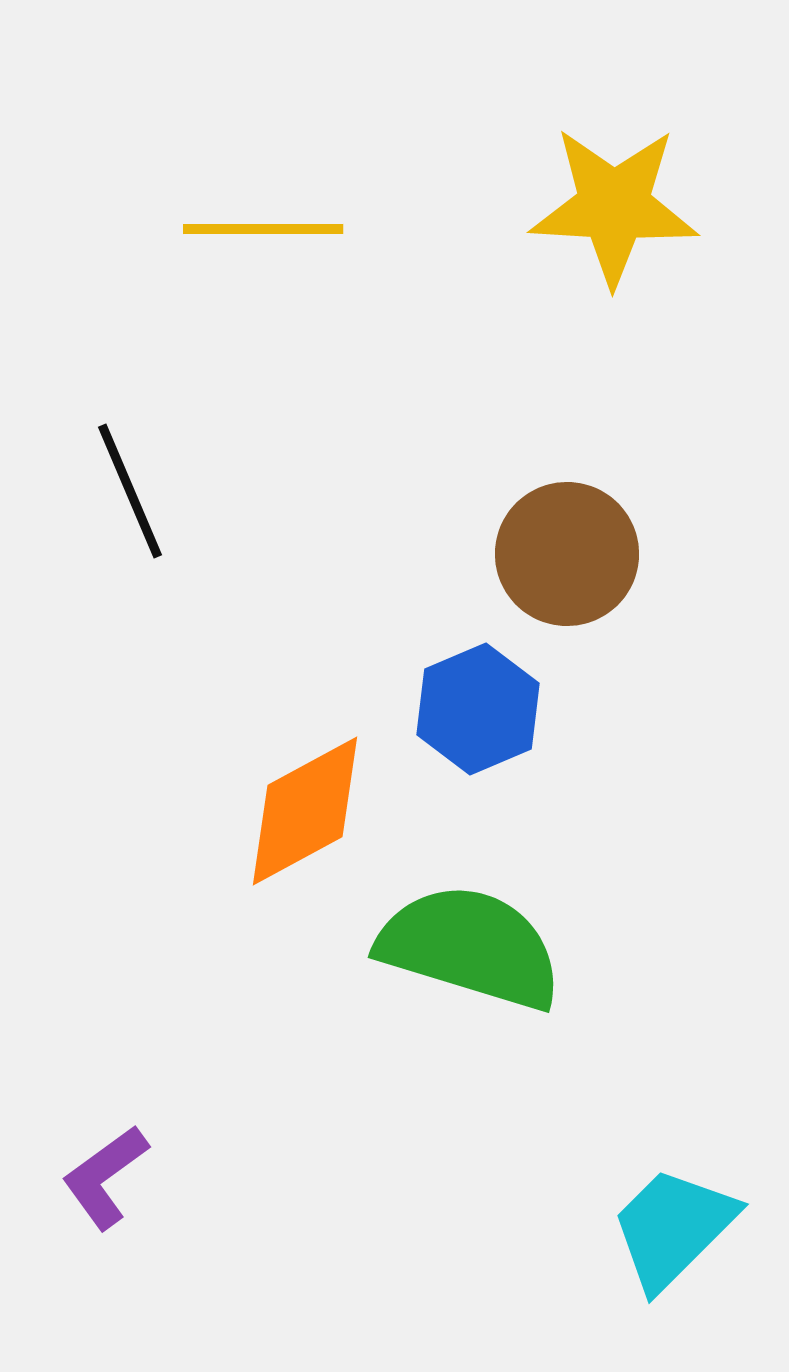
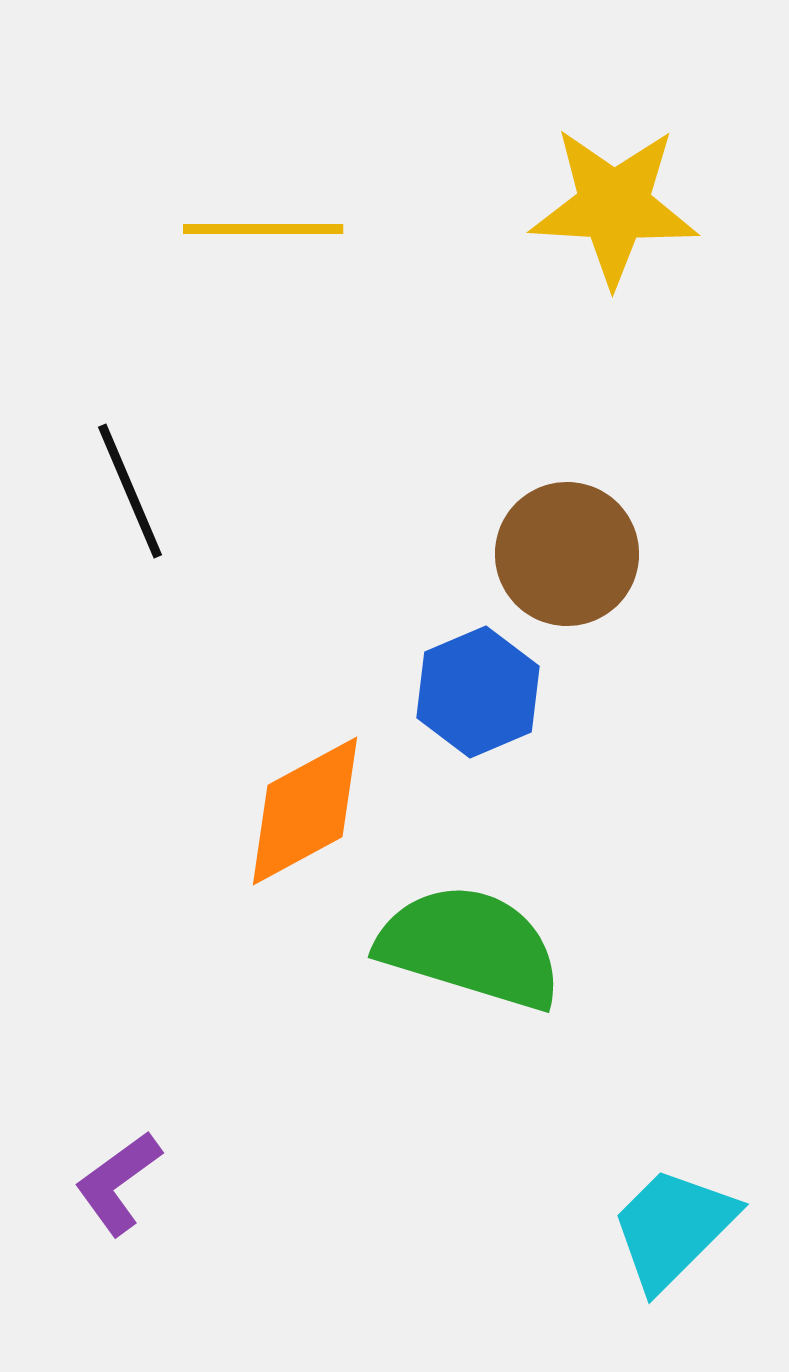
blue hexagon: moved 17 px up
purple L-shape: moved 13 px right, 6 px down
